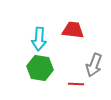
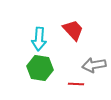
red trapezoid: rotated 40 degrees clockwise
gray arrow: rotated 60 degrees clockwise
